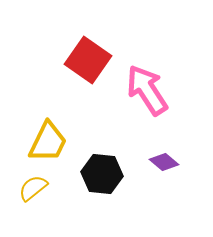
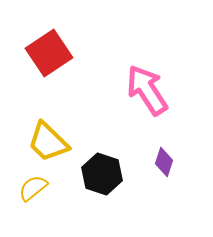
red square: moved 39 px left, 7 px up; rotated 21 degrees clockwise
yellow trapezoid: rotated 108 degrees clockwise
purple diamond: rotated 68 degrees clockwise
black hexagon: rotated 12 degrees clockwise
